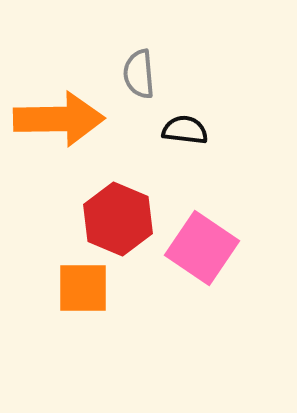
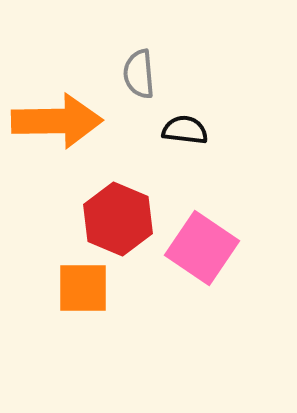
orange arrow: moved 2 px left, 2 px down
